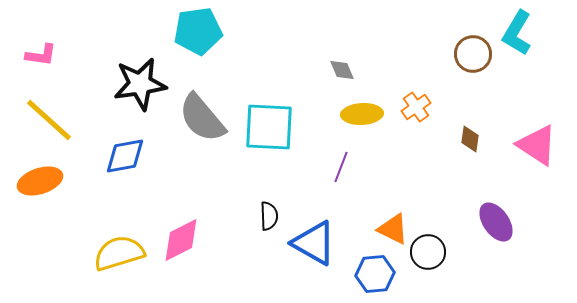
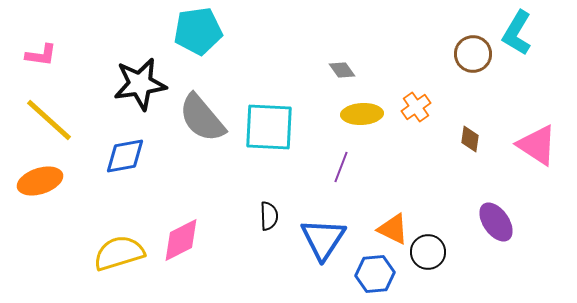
gray diamond: rotated 12 degrees counterclockwise
blue triangle: moved 9 px right, 4 px up; rotated 33 degrees clockwise
